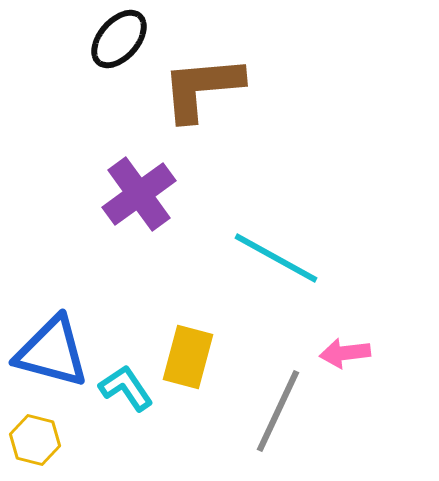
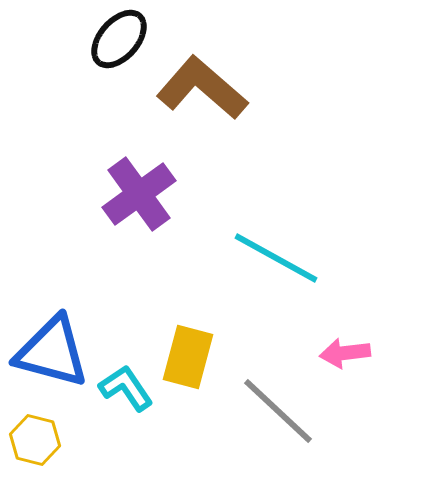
brown L-shape: rotated 46 degrees clockwise
gray line: rotated 72 degrees counterclockwise
